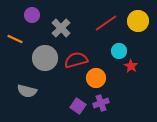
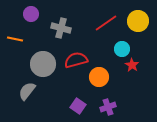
purple circle: moved 1 px left, 1 px up
gray cross: rotated 30 degrees counterclockwise
orange line: rotated 14 degrees counterclockwise
cyan circle: moved 3 px right, 2 px up
gray circle: moved 2 px left, 6 px down
red star: moved 1 px right, 1 px up
orange circle: moved 3 px right, 1 px up
gray semicircle: rotated 114 degrees clockwise
purple cross: moved 7 px right, 4 px down
